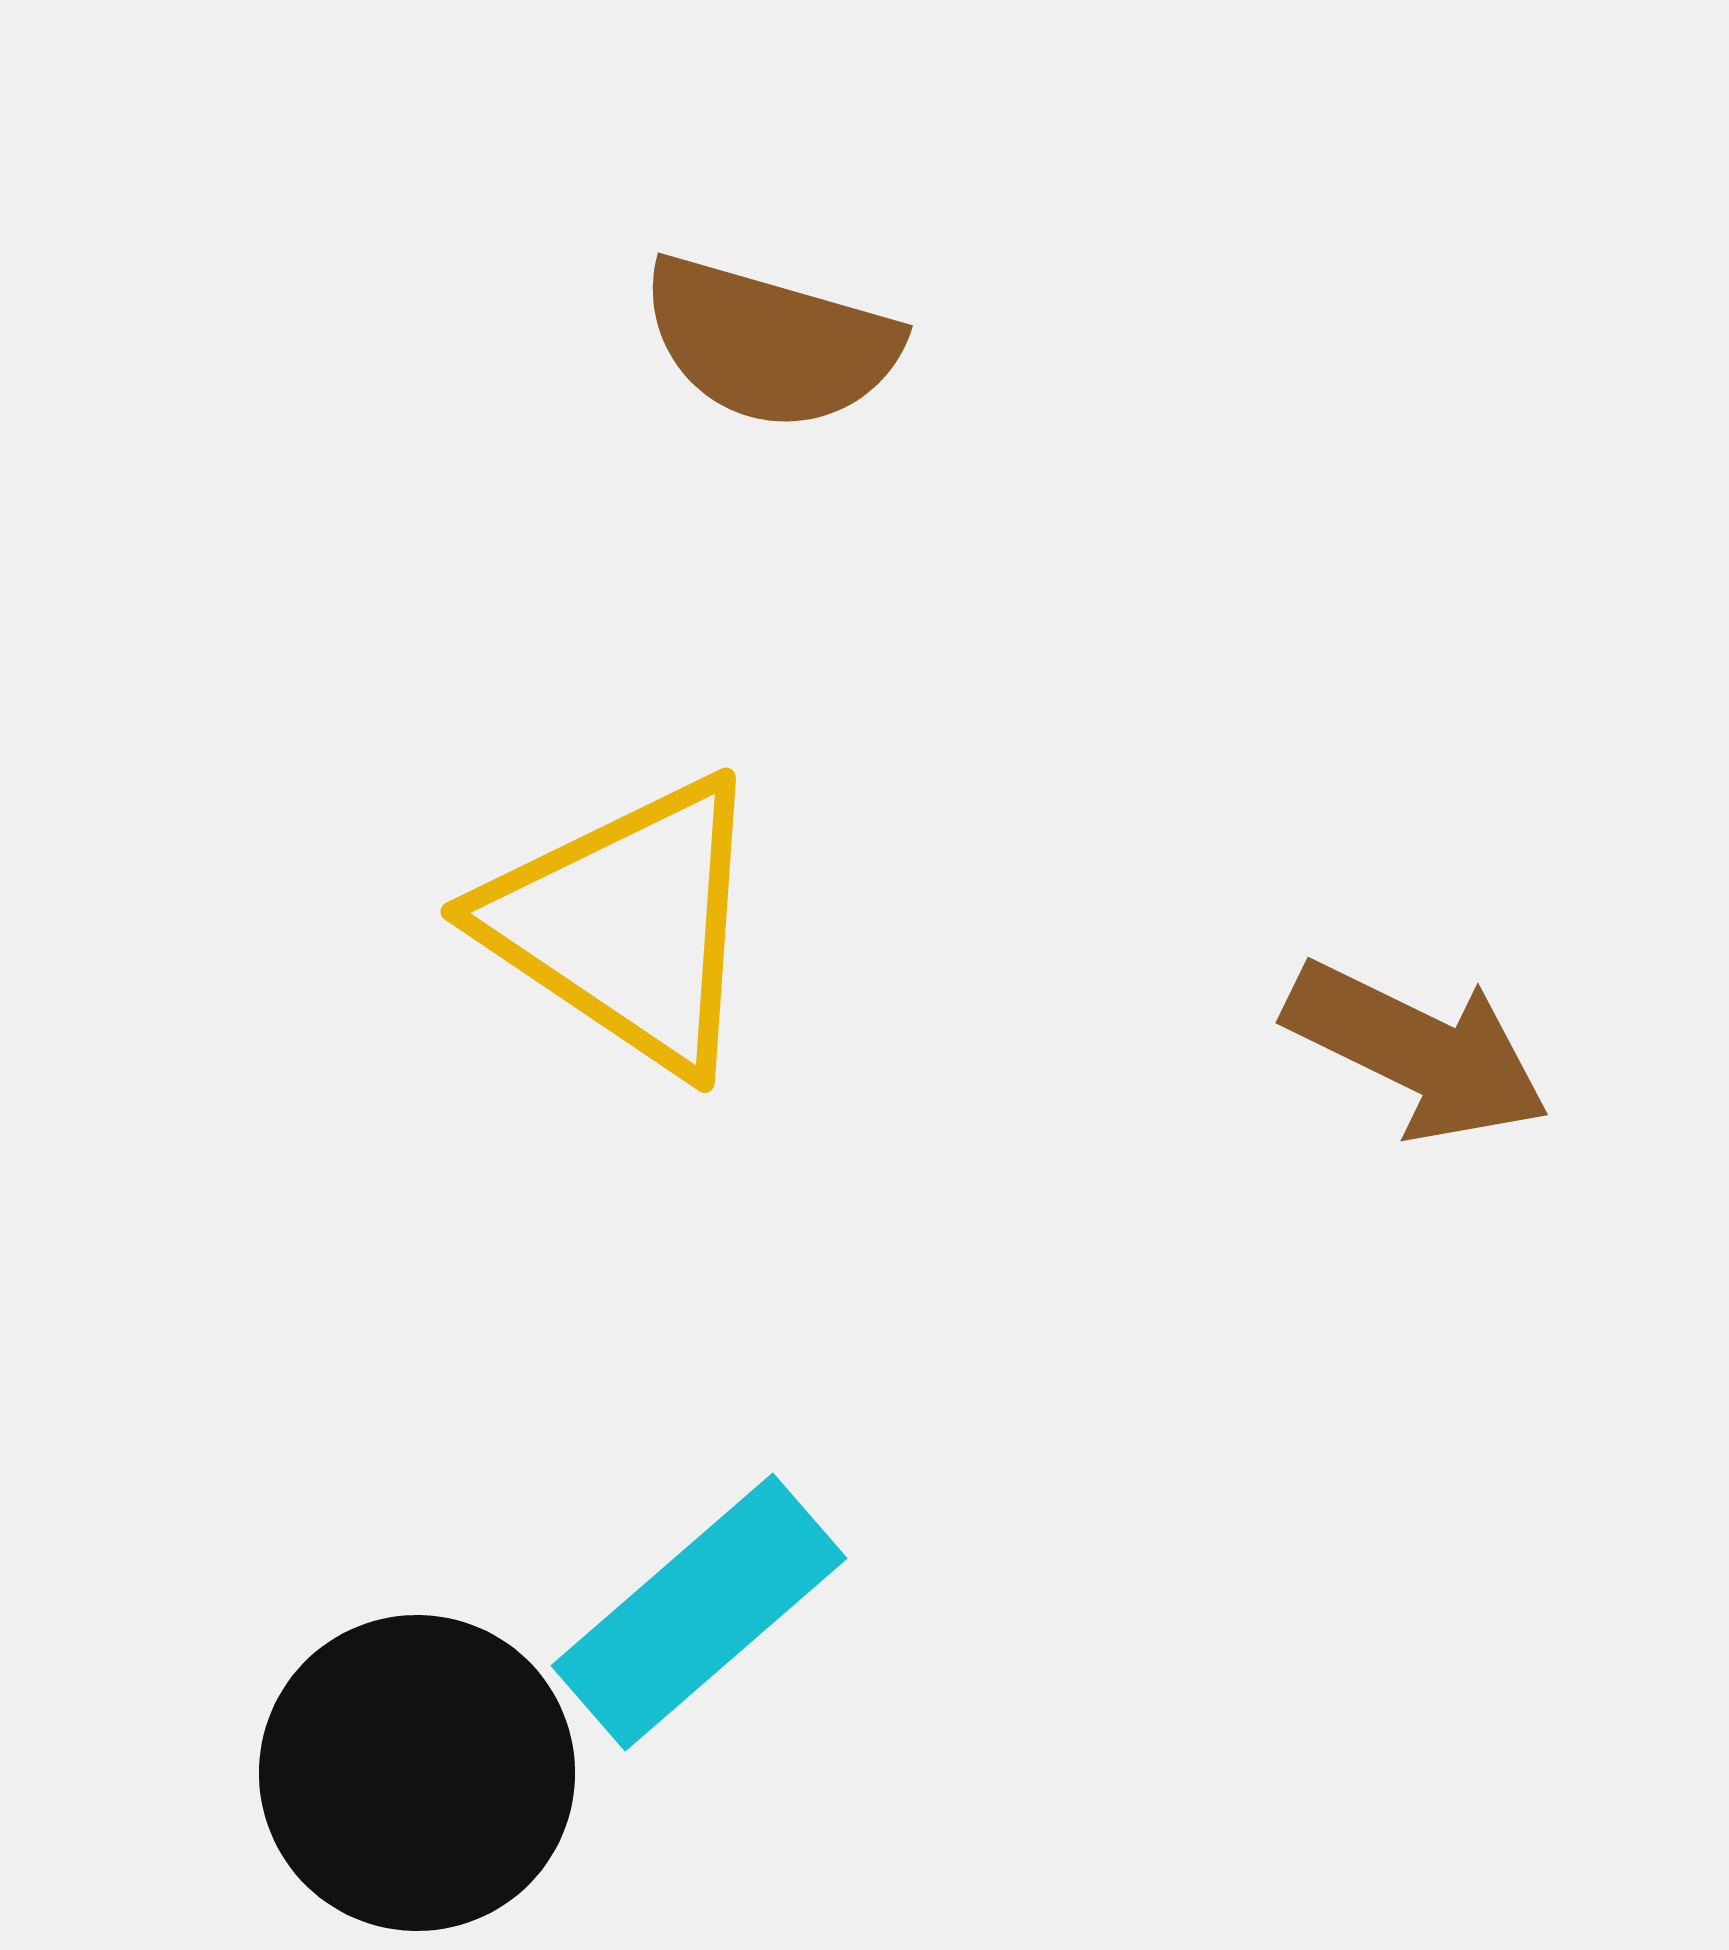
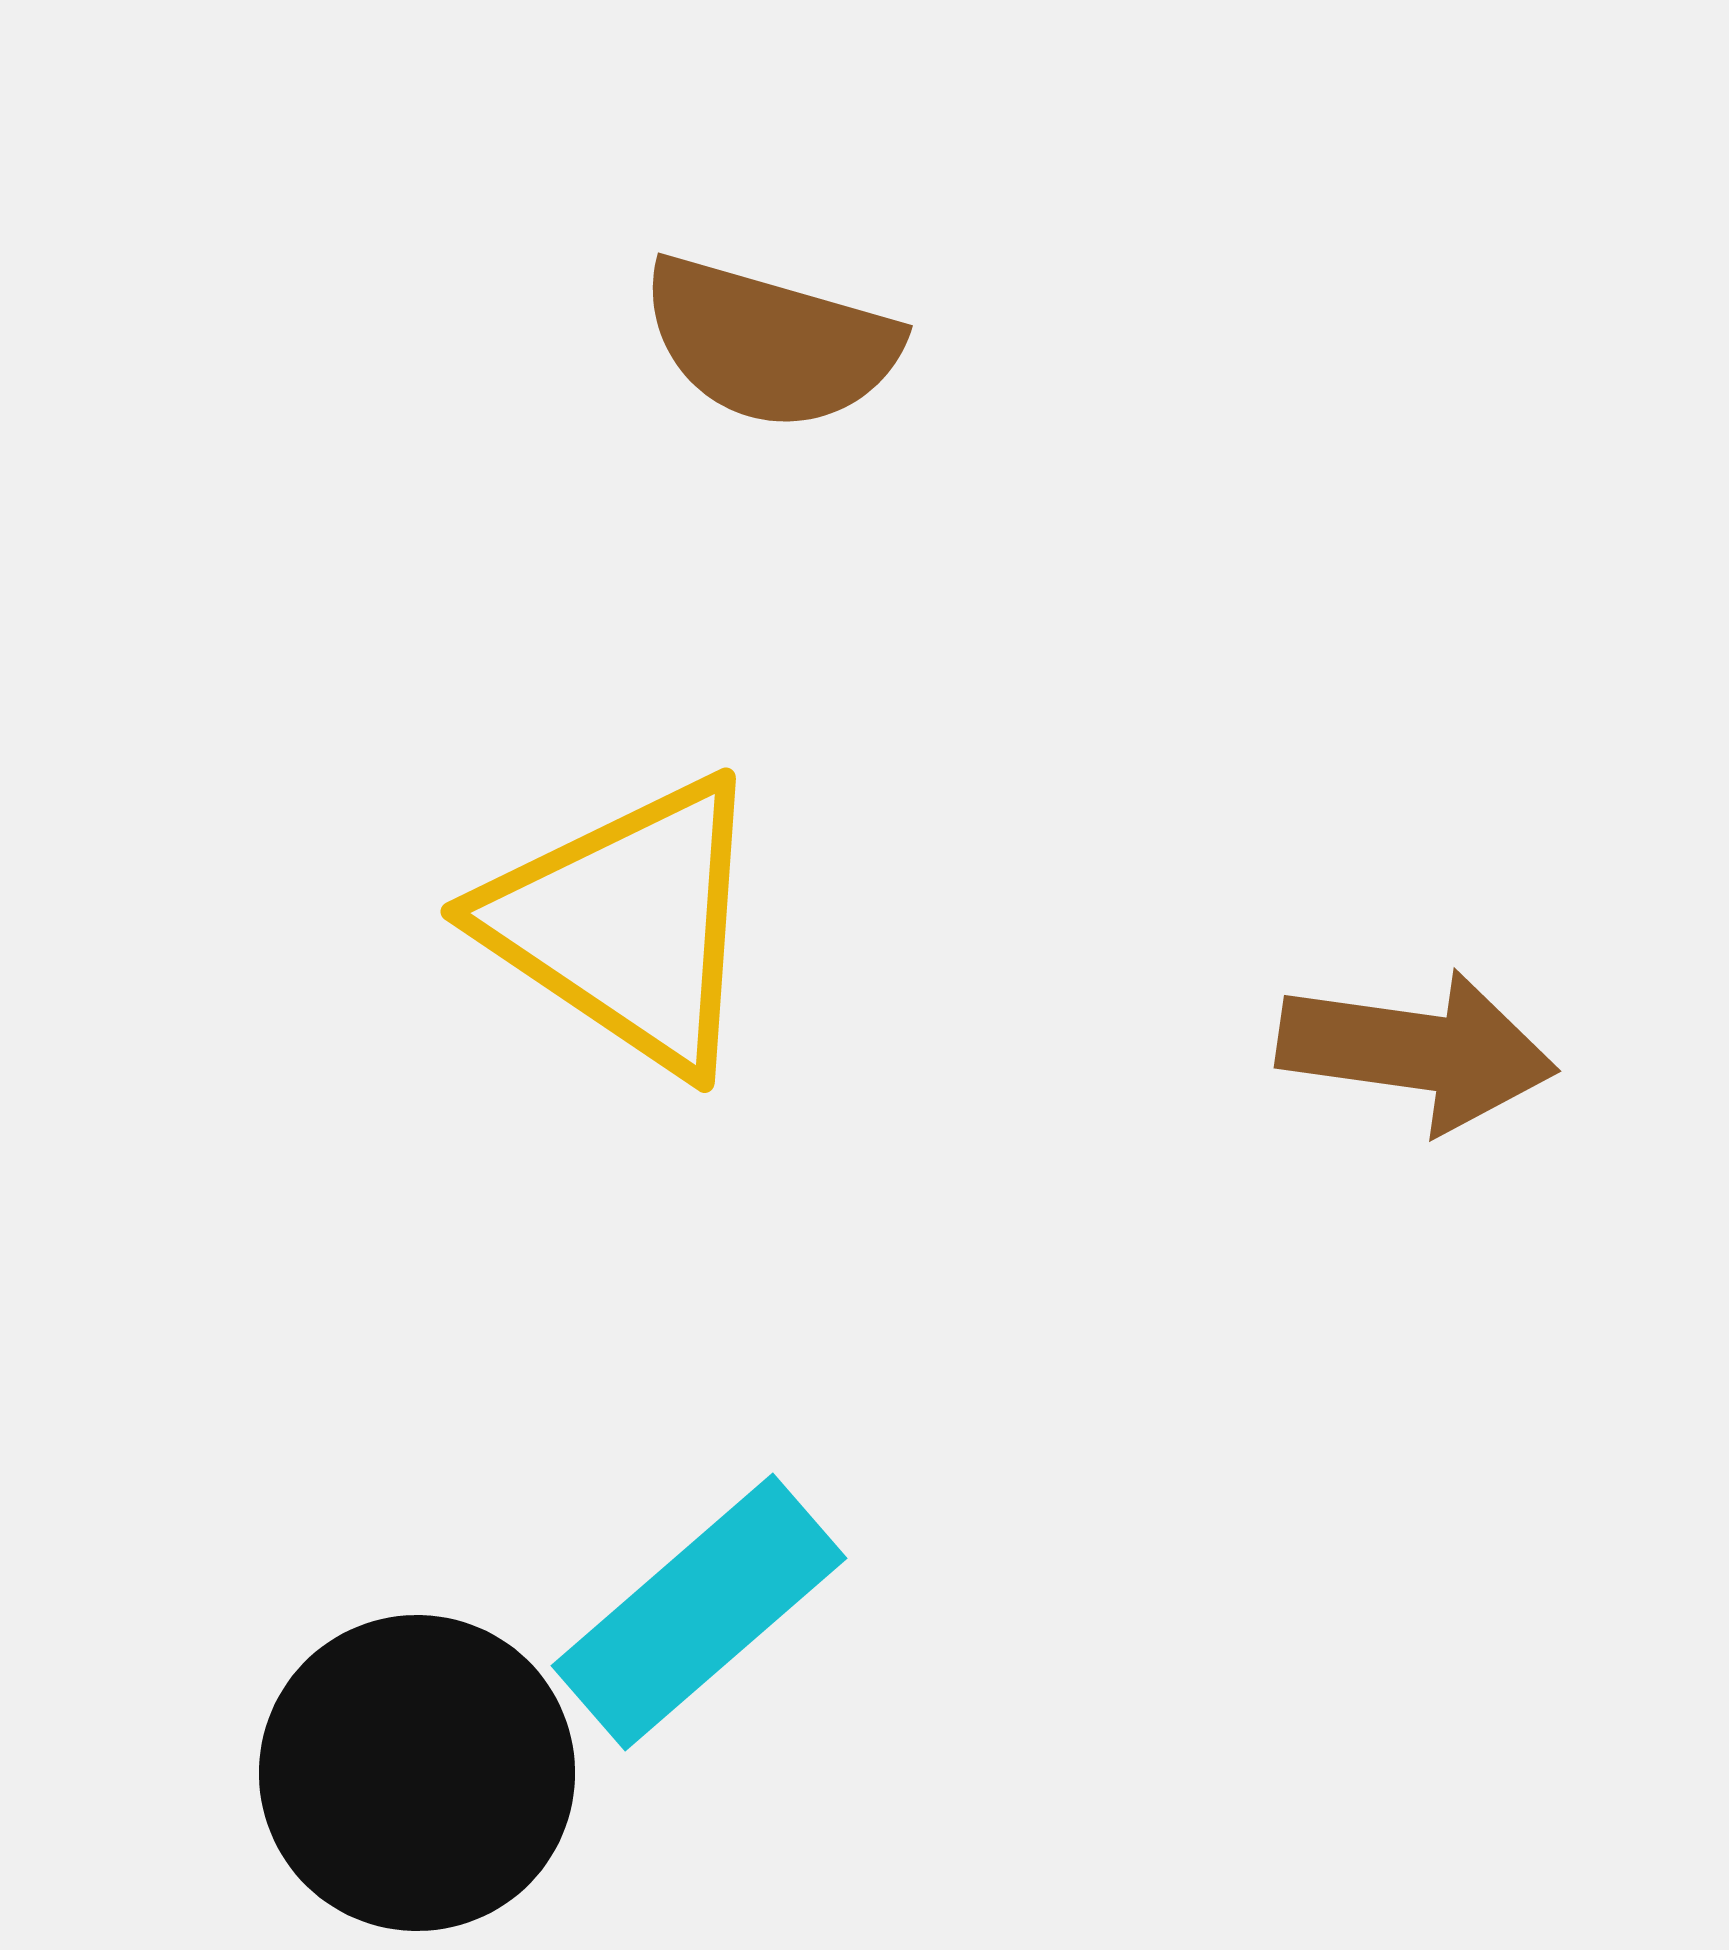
brown arrow: rotated 18 degrees counterclockwise
